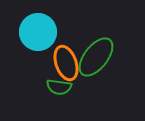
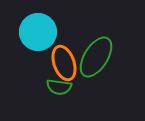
green ellipse: rotated 6 degrees counterclockwise
orange ellipse: moved 2 px left
